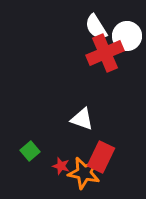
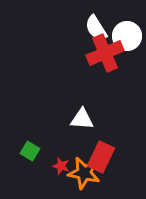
white semicircle: moved 1 px down
white triangle: rotated 15 degrees counterclockwise
green square: rotated 18 degrees counterclockwise
